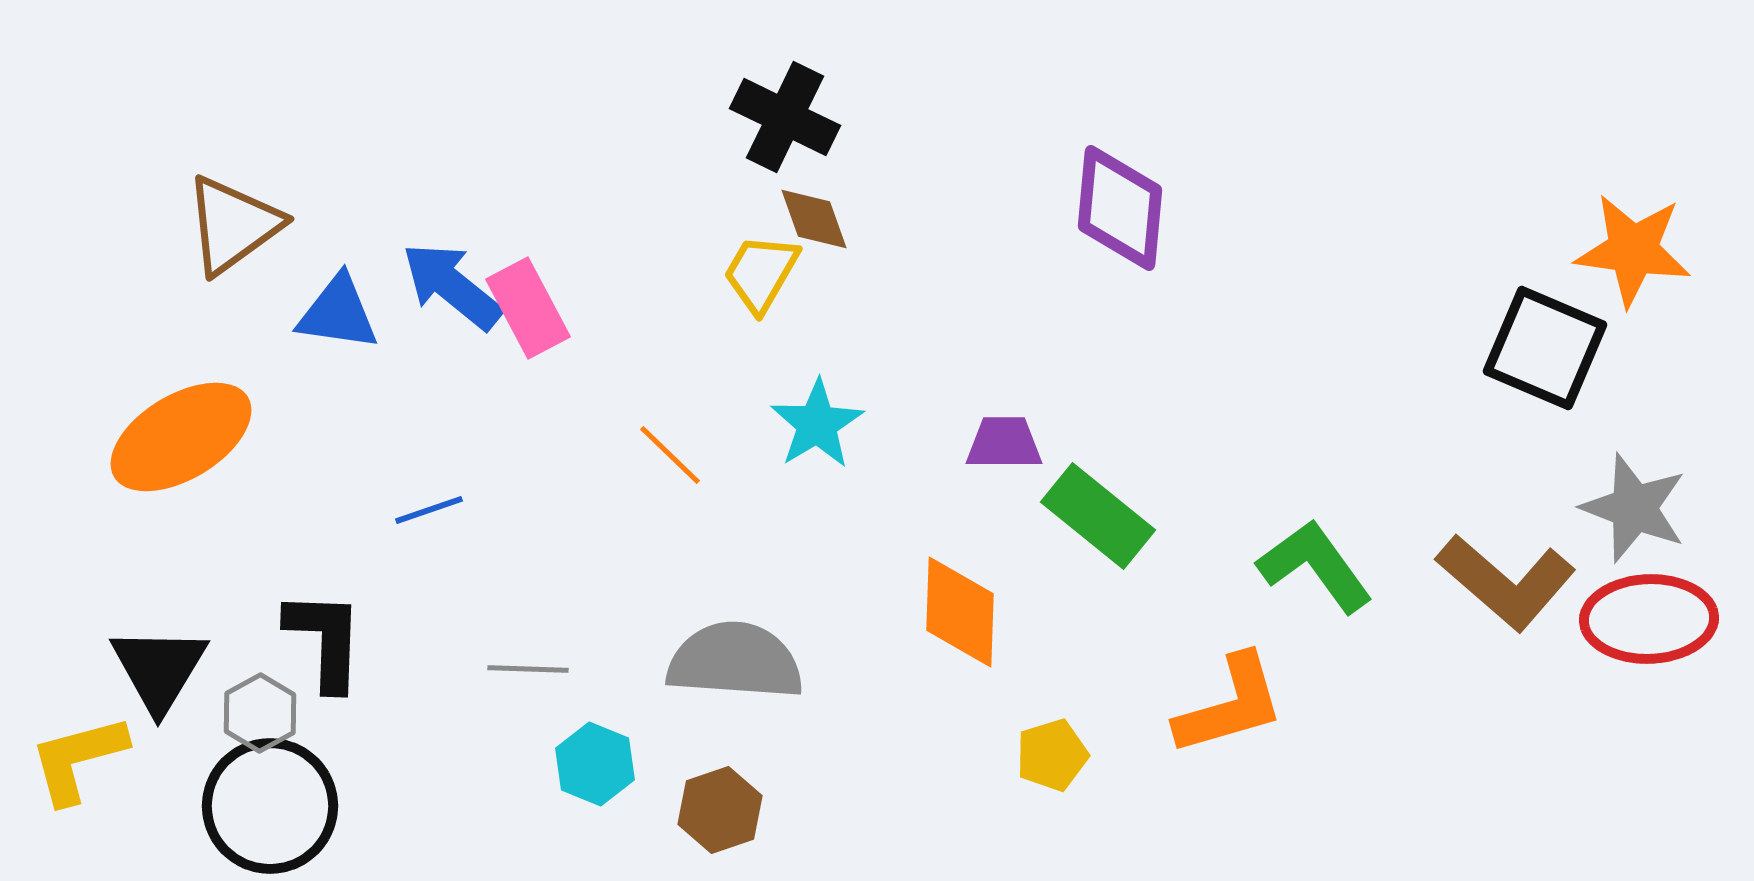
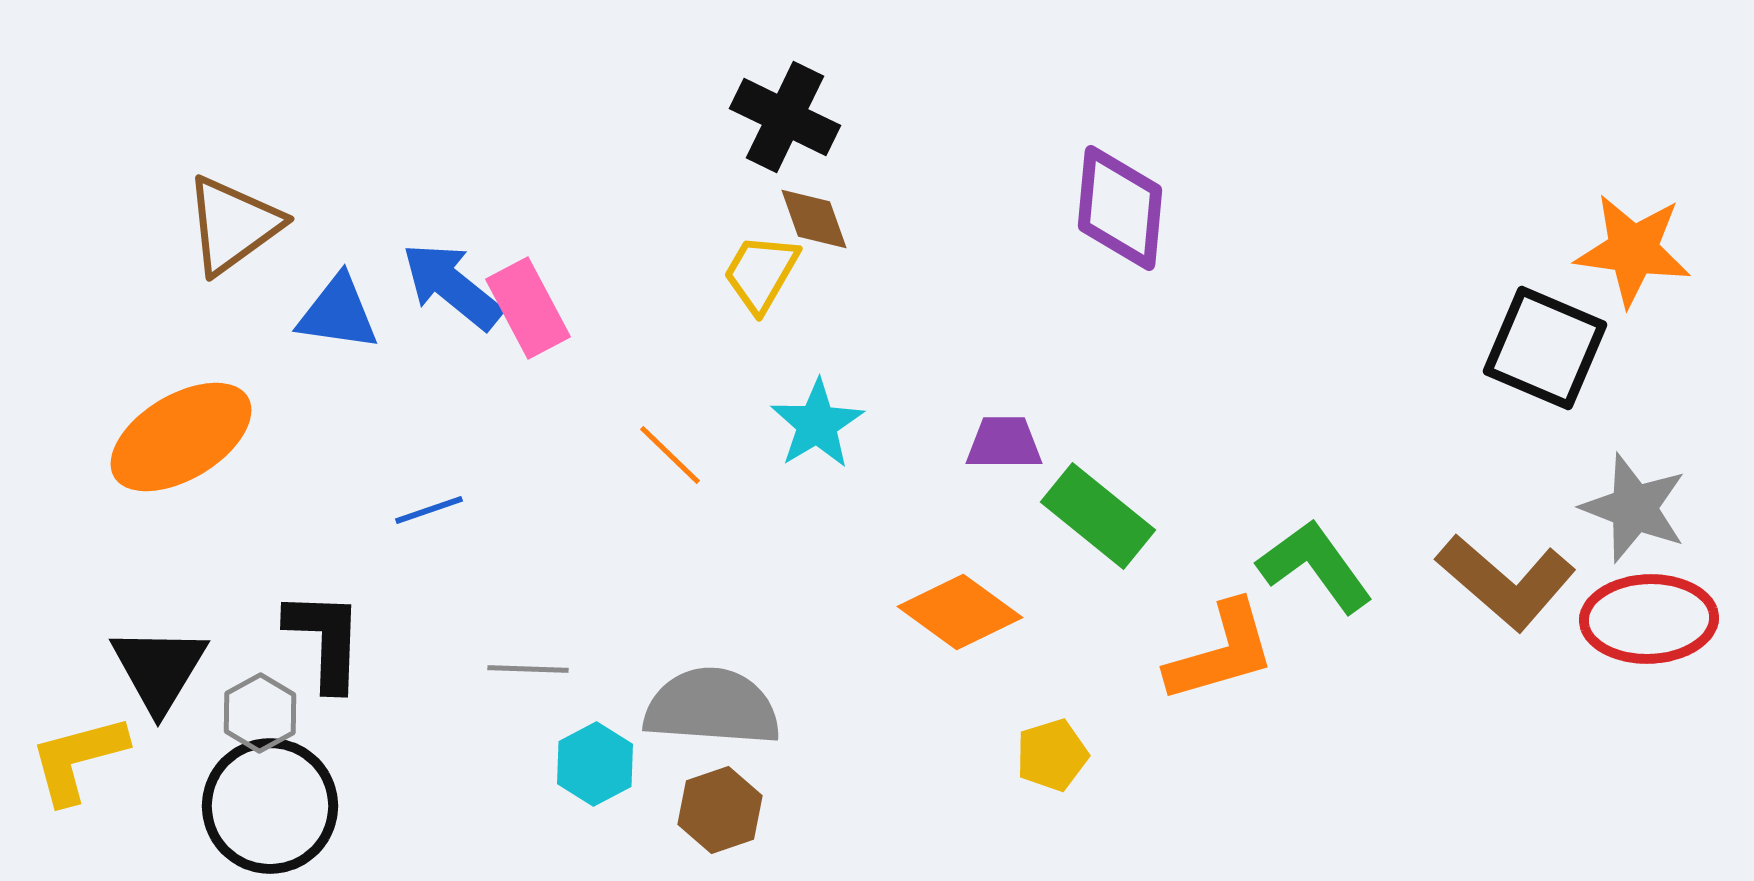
orange diamond: rotated 56 degrees counterclockwise
gray semicircle: moved 23 px left, 46 px down
orange L-shape: moved 9 px left, 53 px up
cyan hexagon: rotated 10 degrees clockwise
